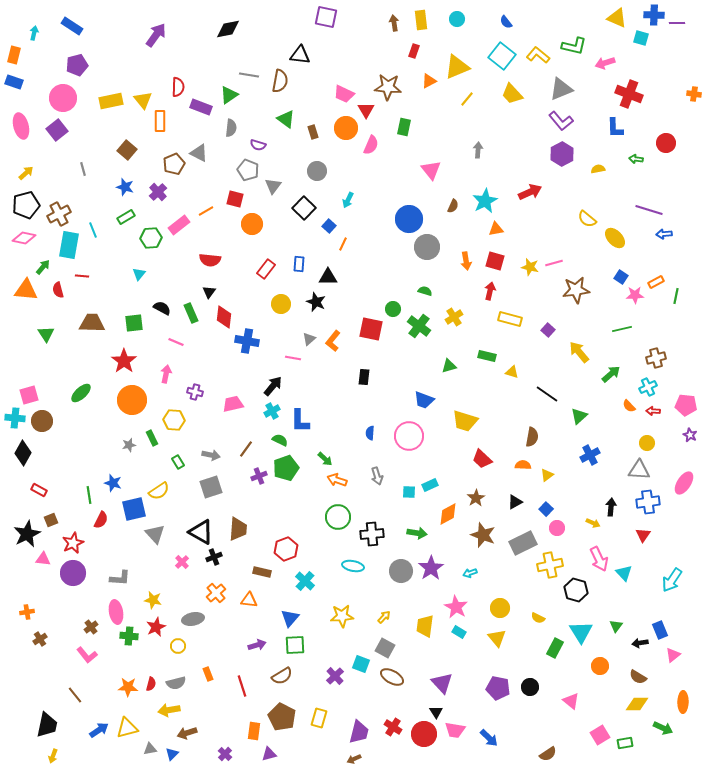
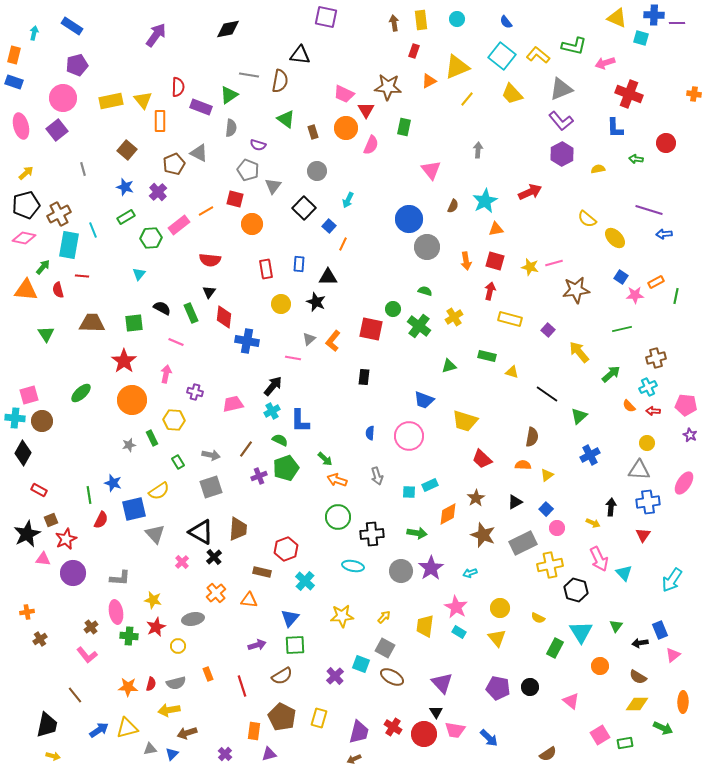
red rectangle at (266, 269): rotated 48 degrees counterclockwise
red star at (73, 543): moved 7 px left, 4 px up
black cross at (214, 557): rotated 21 degrees counterclockwise
yellow arrow at (53, 756): rotated 96 degrees counterclockwise
